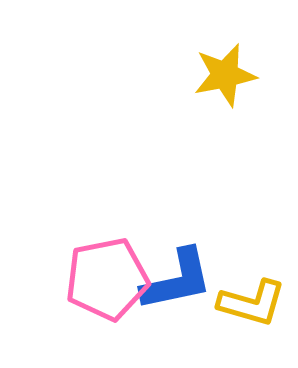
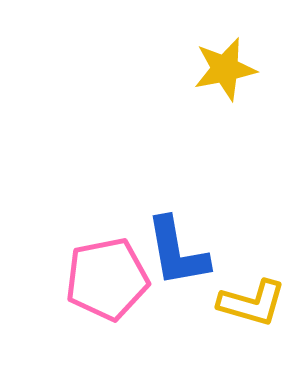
yellow star: moved 6 px up
blue L-shape: moved 28 px up; rotated 92 degrees clockwise
